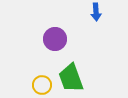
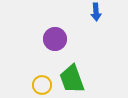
green trapezoid: moved 1 px right, 1 px down
